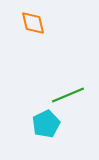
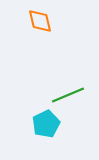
orange diamond: moved 7 px right, 2 px up
